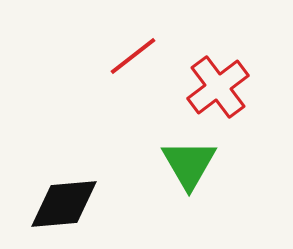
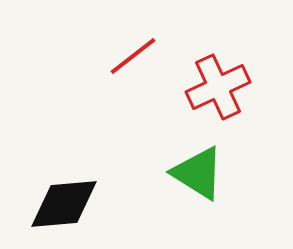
red cross: rotated 12 degrees clockwise
green triangle: moved 9 px right, 9 px down; rotated 28 degrees counterclockwise
